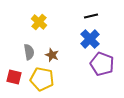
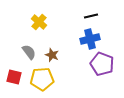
blue cross: rotated 30 degrees clockwise
gray semicircle: rotated 28 degrees counterclockwise
yellow pentagon: rotated 15 degrees counterclockwise
